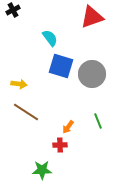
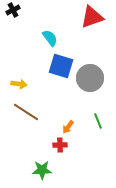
gray circle: moved 2 px left, 4 px down
